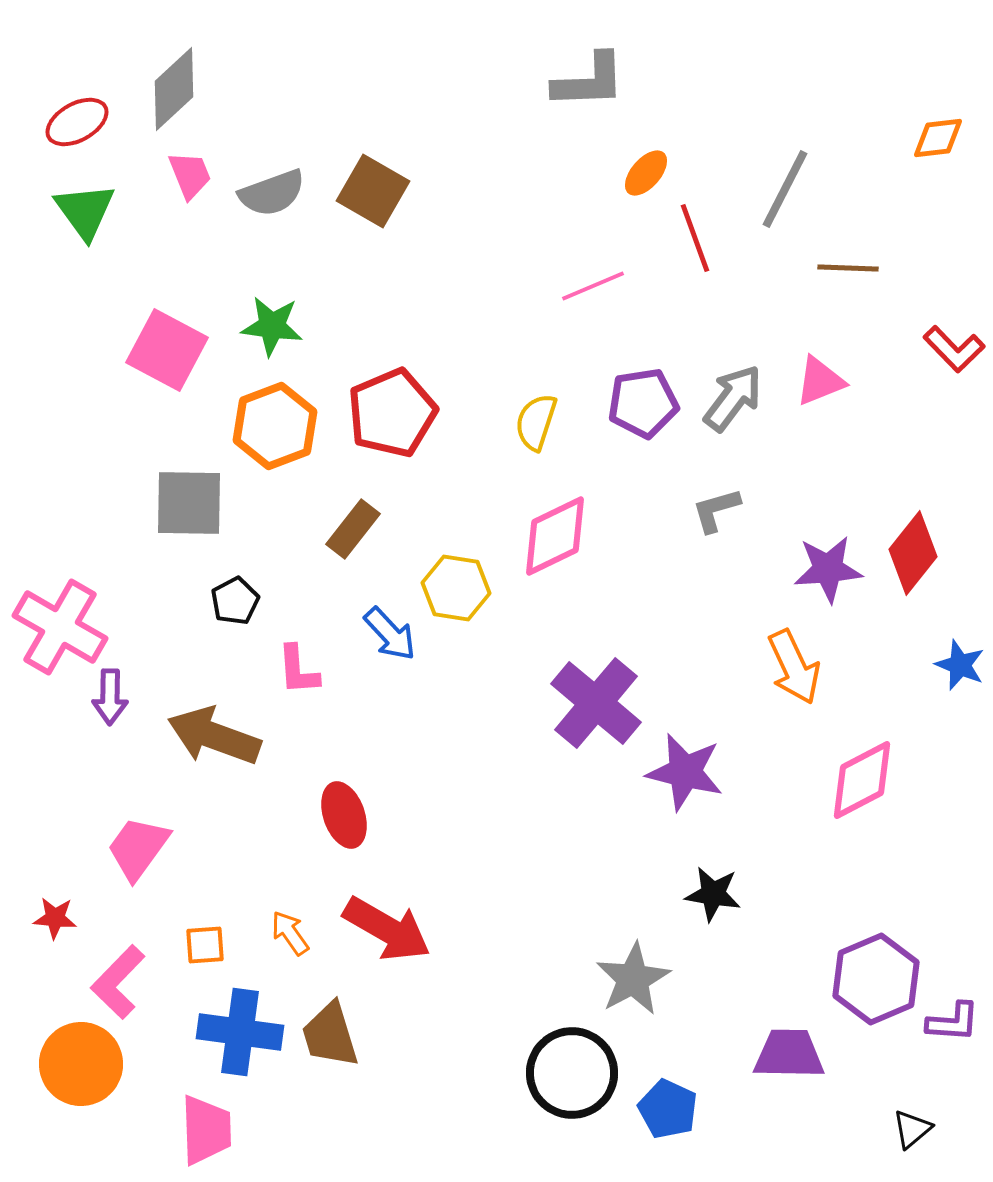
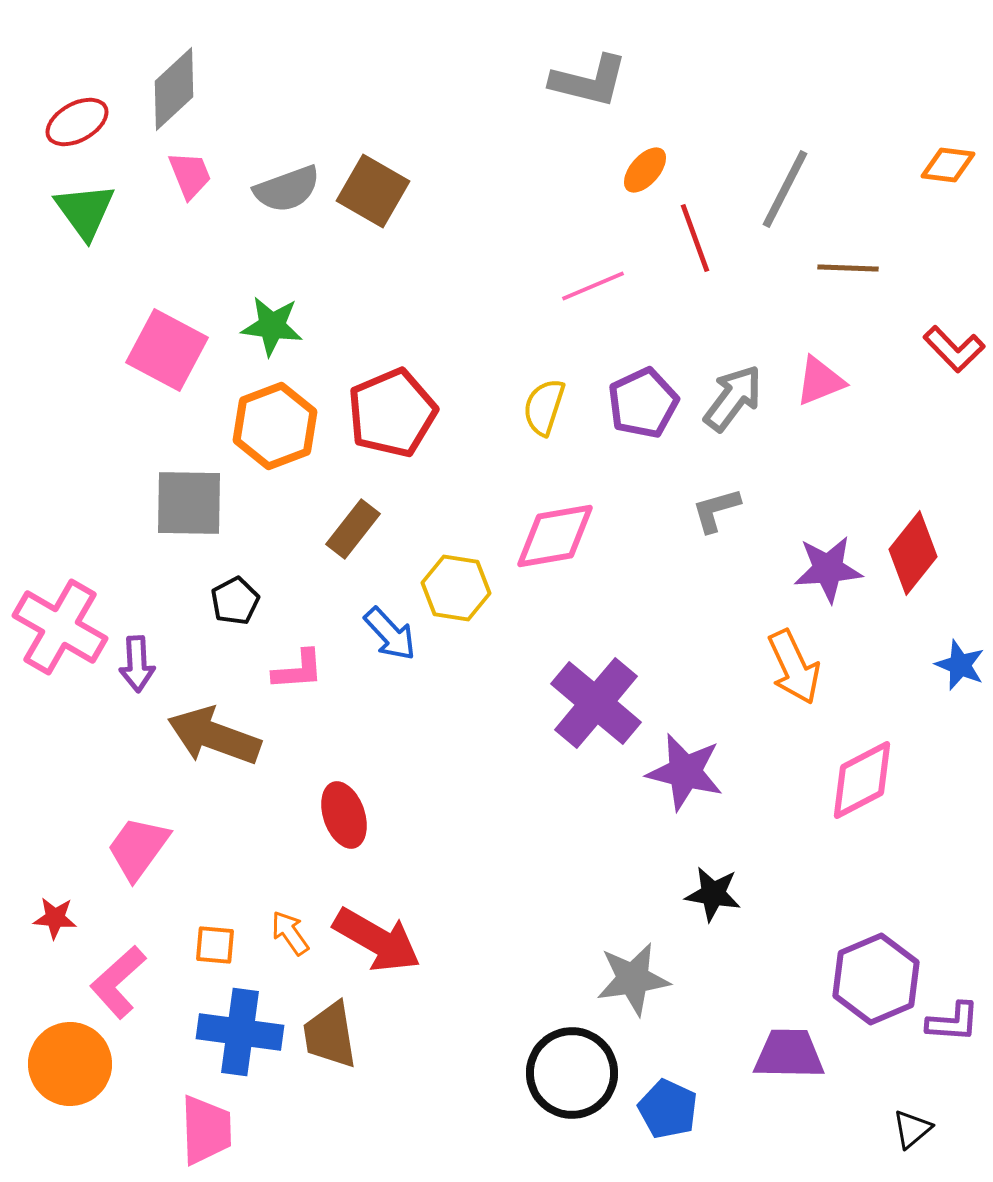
gray L-shape at (589, 81): rotated 16 degrees clockwise
orange diamond at (938, 138): moved 10 px right, 27 px down; rotated 14 degrees clockwise
orange ellipse at (646, 173): moved 1 px left, 3 px up
gray semicircle at (272, 193): moved 15 px right, 4 px up
purple pentagon at (643, 403): rotated 16 degrees counterclockwise
yellow semicircle at (536, 422): moved 8 px right, 15 px up
pink diamond at (555, 536): rotated 16 degrees clockwise
pink L-shape at (298, 670): rotated 90 degrees counterclockwise
purple arrow at (110, 697): moved 27 px right, 33 px up; rotated 4 degrees counterclockwise
red arrow at (387, 929): moved 10 px left, 11 px down
orange square at (205, 945): moved 10 px right; rotated 9 degrees clockwise
gray star at (633, 979): rotated 20 degrees clockwise
pink L-shape at (118, 982): rotated 4 degrees clockwise
brown trapezoid at (330, 1035): rotated 8 degrees clockwise
orange circle at (81, 1064): moved 11 px left
